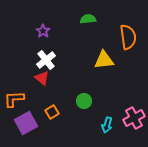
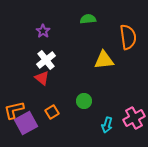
orange L-shape: moved 11 px down; rotated 10 degrees counterclockwise
